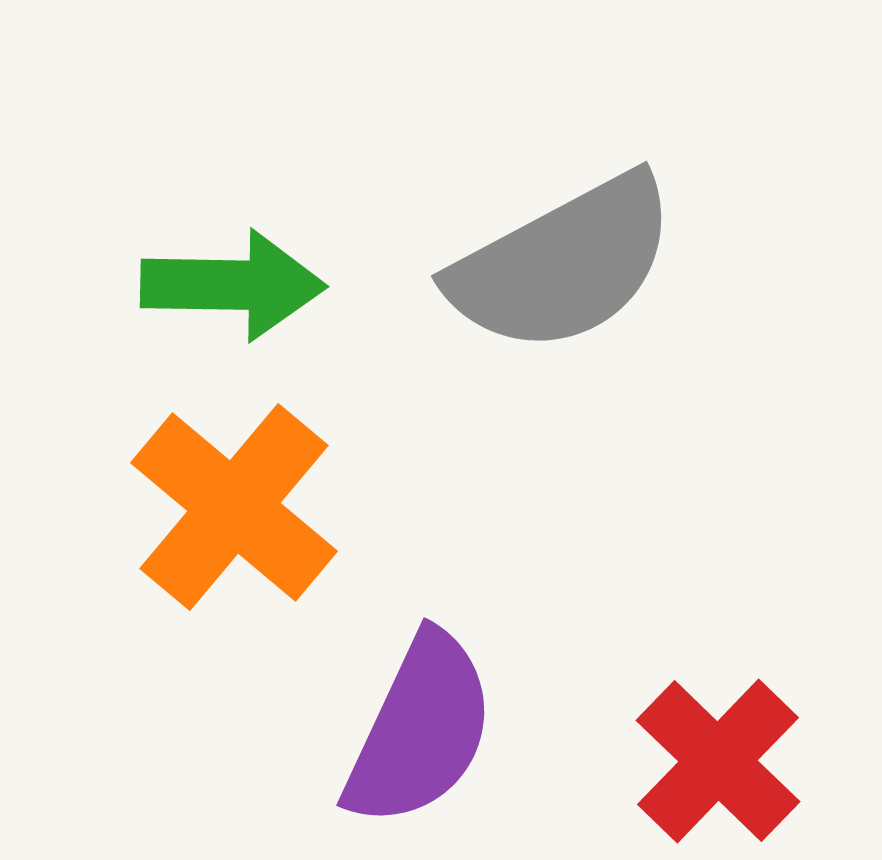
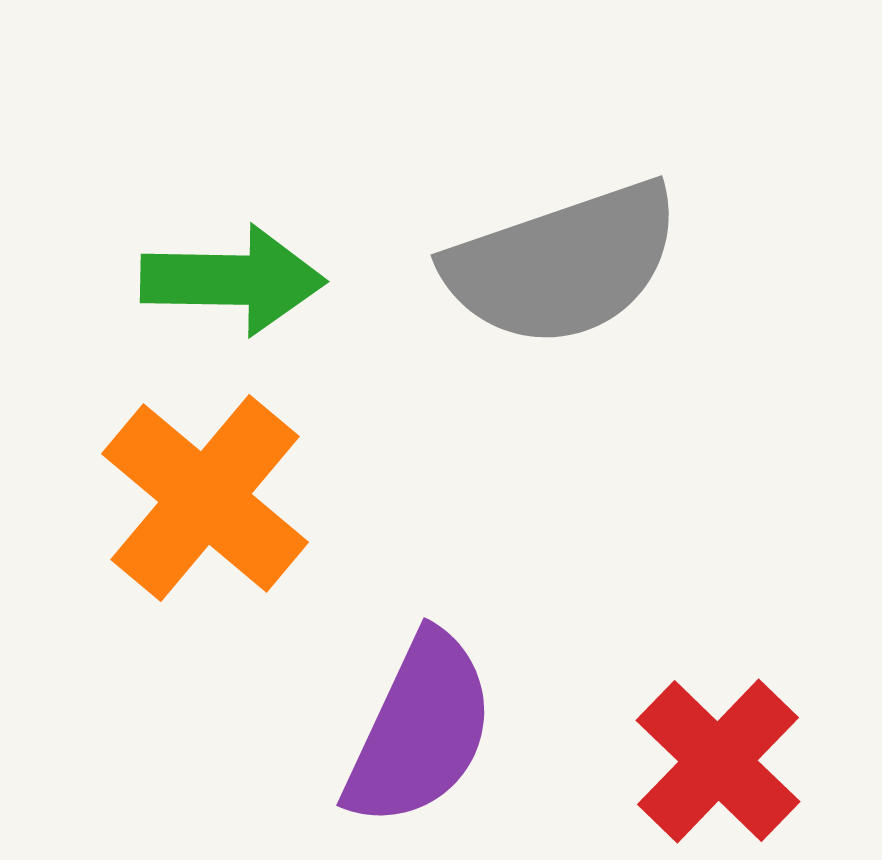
gray semicircle: rotated 9 degrees clockwise
green arrow: moved 5 px up
orange cross: moved 29 px left, 9 px up
